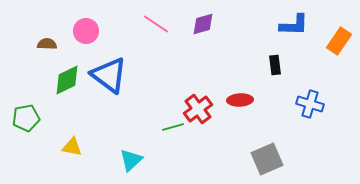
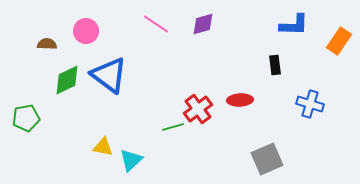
yellow triangle: moved 31 px right
